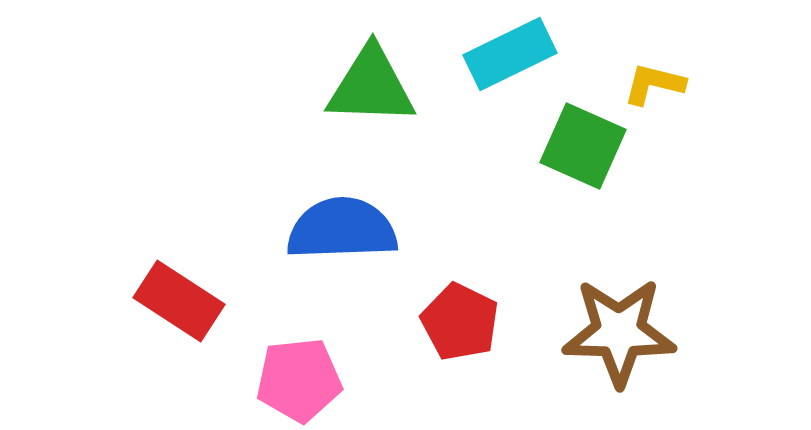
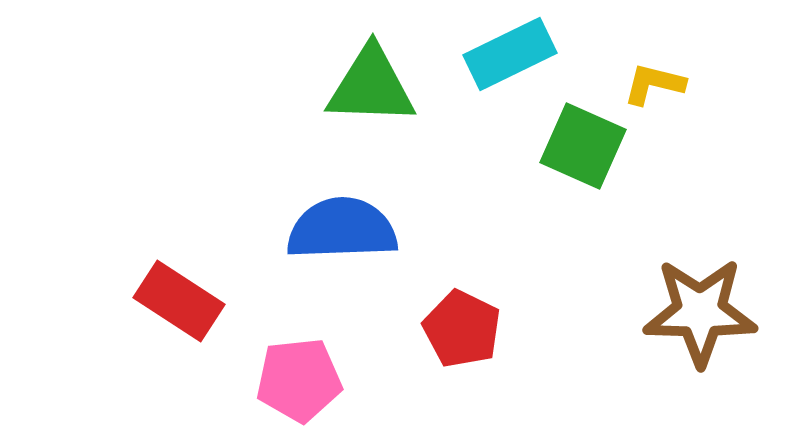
red pentagon: moved 2 px right, 7 px down
brown star: moved 81 px right, 20 px up
